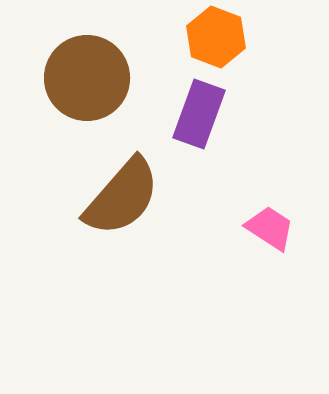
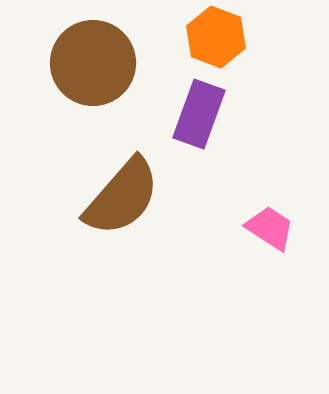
brown circle: moved 6 px right, 15 px up
